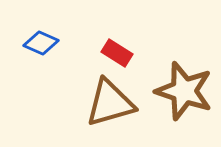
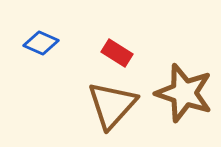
brown star: moved 2 px down
brown triangle: moved 2 px right, 2 px down; rotated 32 degrees counterclockwise
